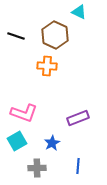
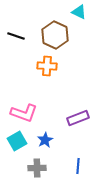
blue star: moved 7 px left, 3 px up
